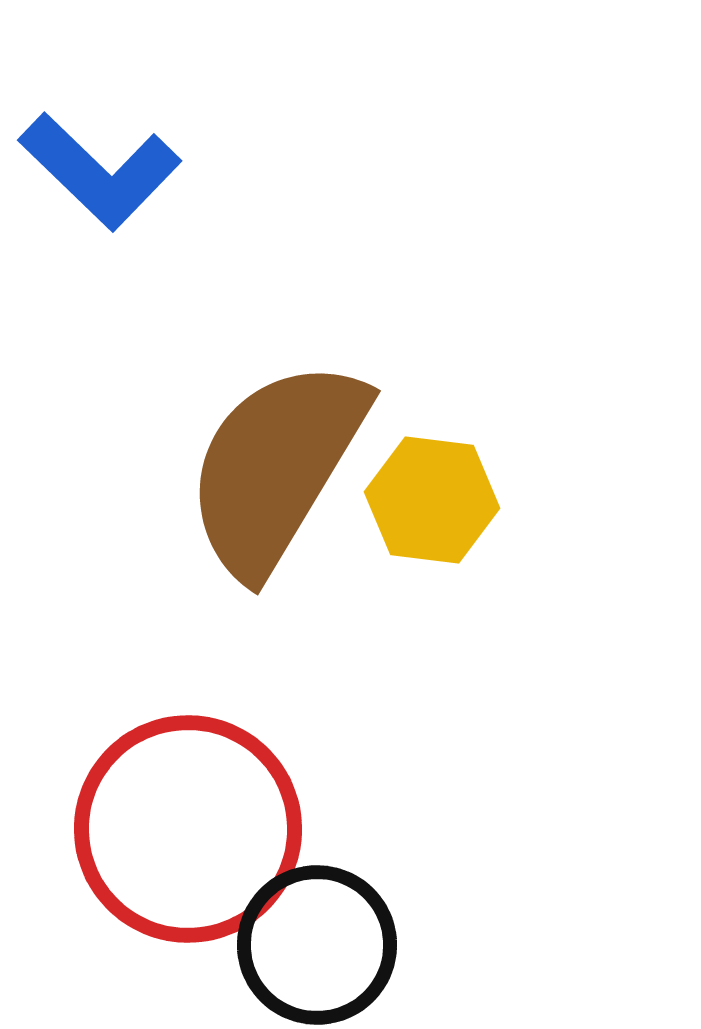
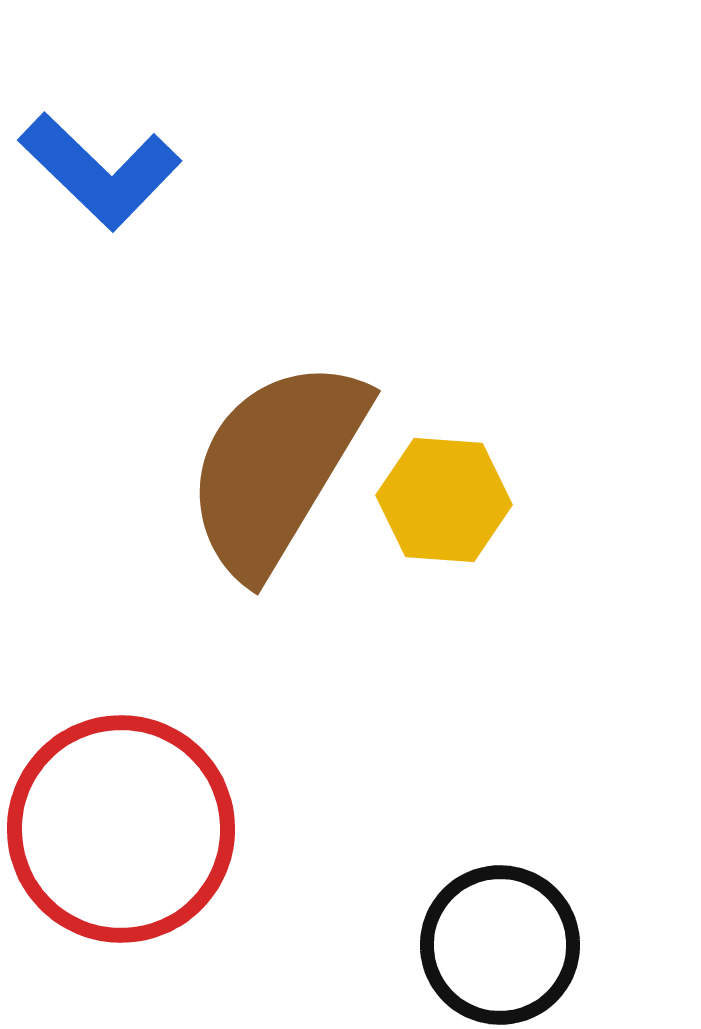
yellow hexagon: moved 12 px right; rotated 3 degrees counterclockwise
red circle: moved 67 px left
black circle: moved 183 px right
